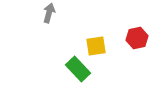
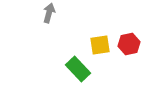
red hexagon: moved 8 px left, 6 px down
yellow square: moved 4 px right, 1 px up
